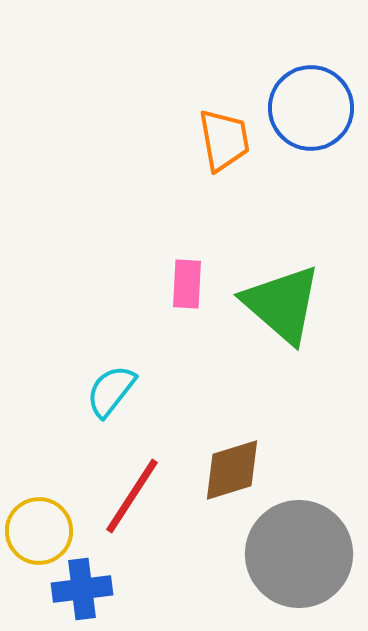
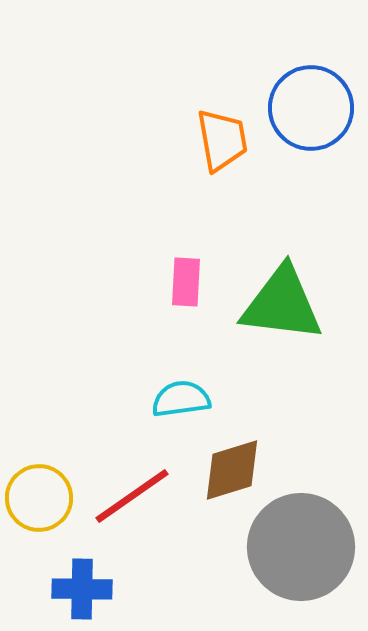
orange trapezoid: moved 2 px left
pink rectangle: moved 1 px left, 2 px up
green triangle: rotated 34 degrees counterclockwise
cyan semicircle: moved 70 px right, 8 px down; rotated 44 degrees clockwise
red line: rotated 22 degrees clockwise
yellow circle: moved 33 px up
gray circle: moved 2 px right, 7 px up
blue cross: rotated 8 degrees clockwise
